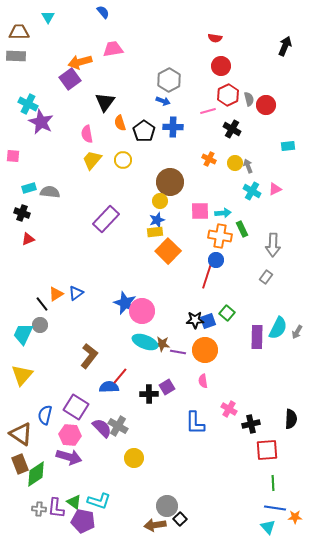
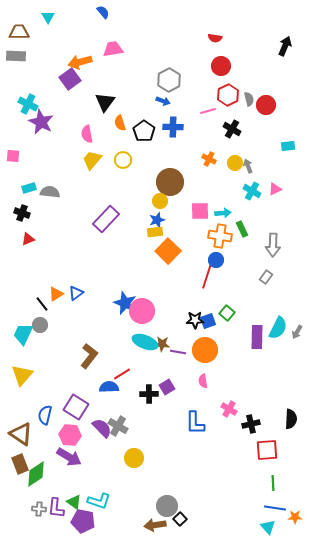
red line at (120, 376): moved 2 px right, 2 px up; rotated 18 degrees clockwise
purple arrow at (69, 457): rotated 15 degrees clockwise
